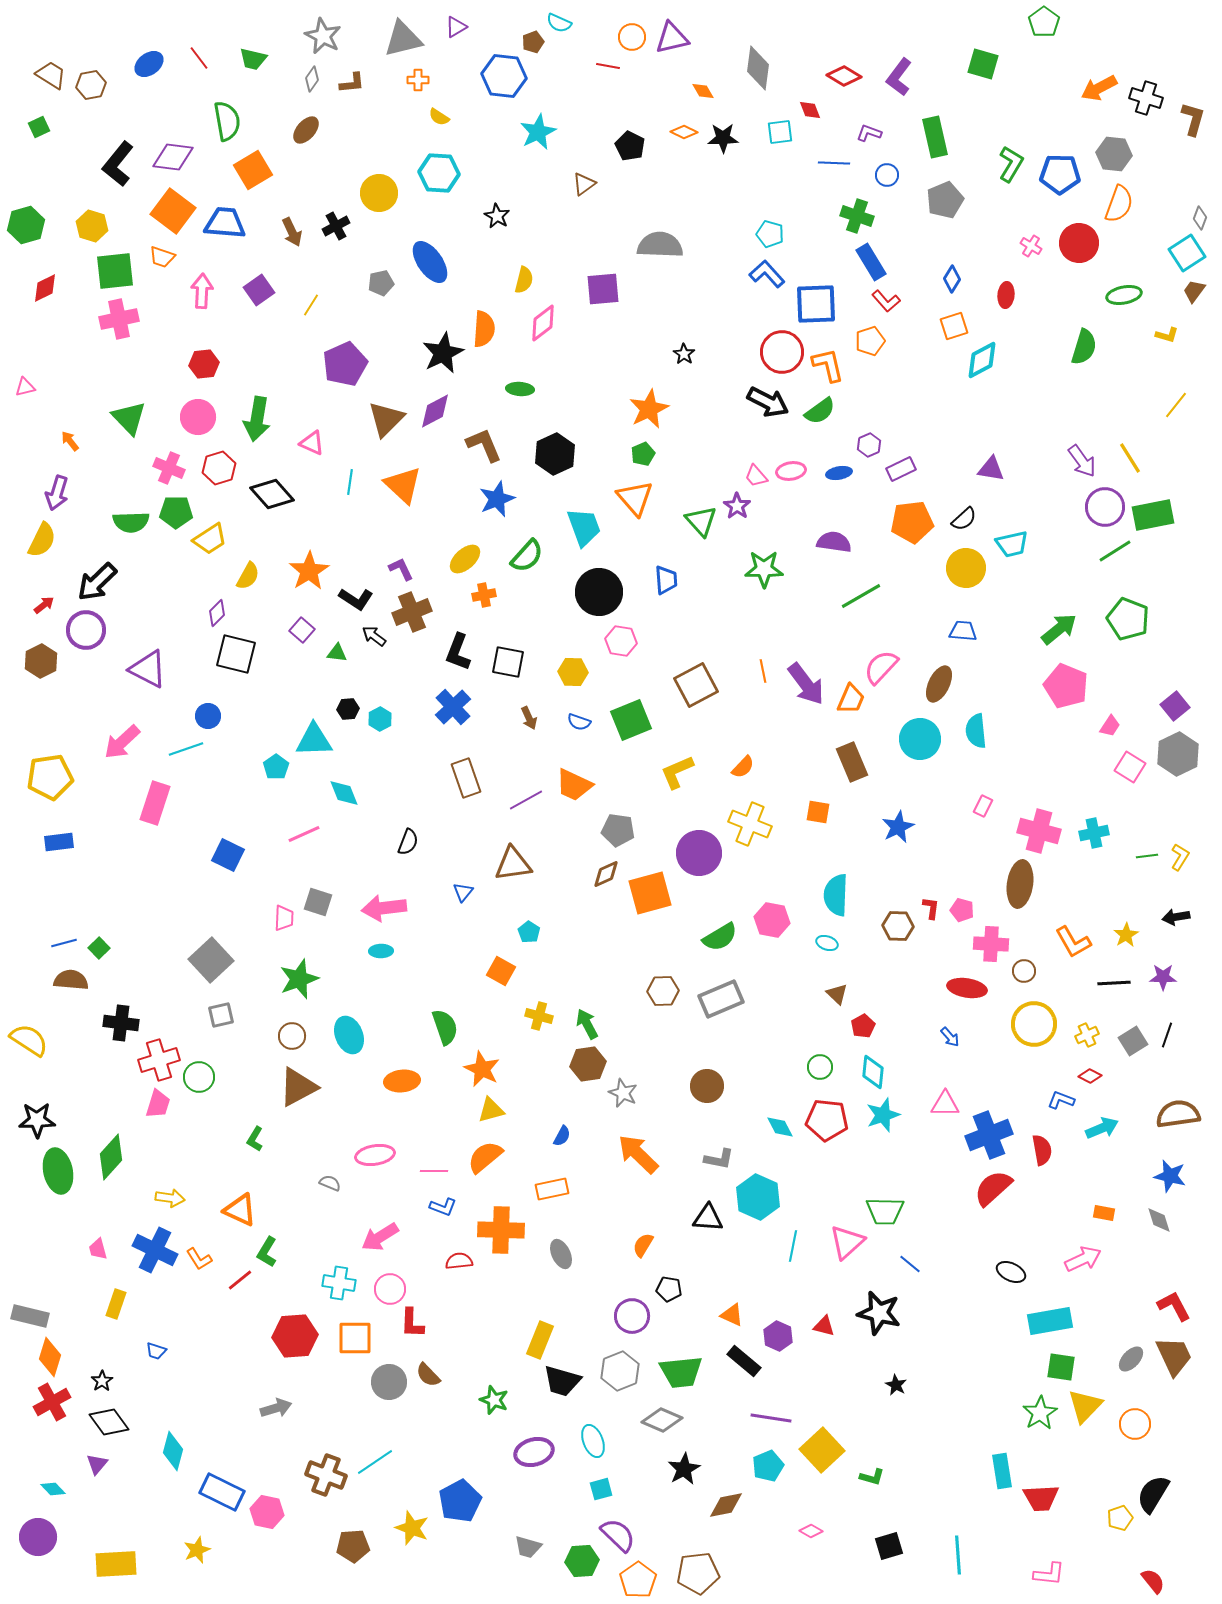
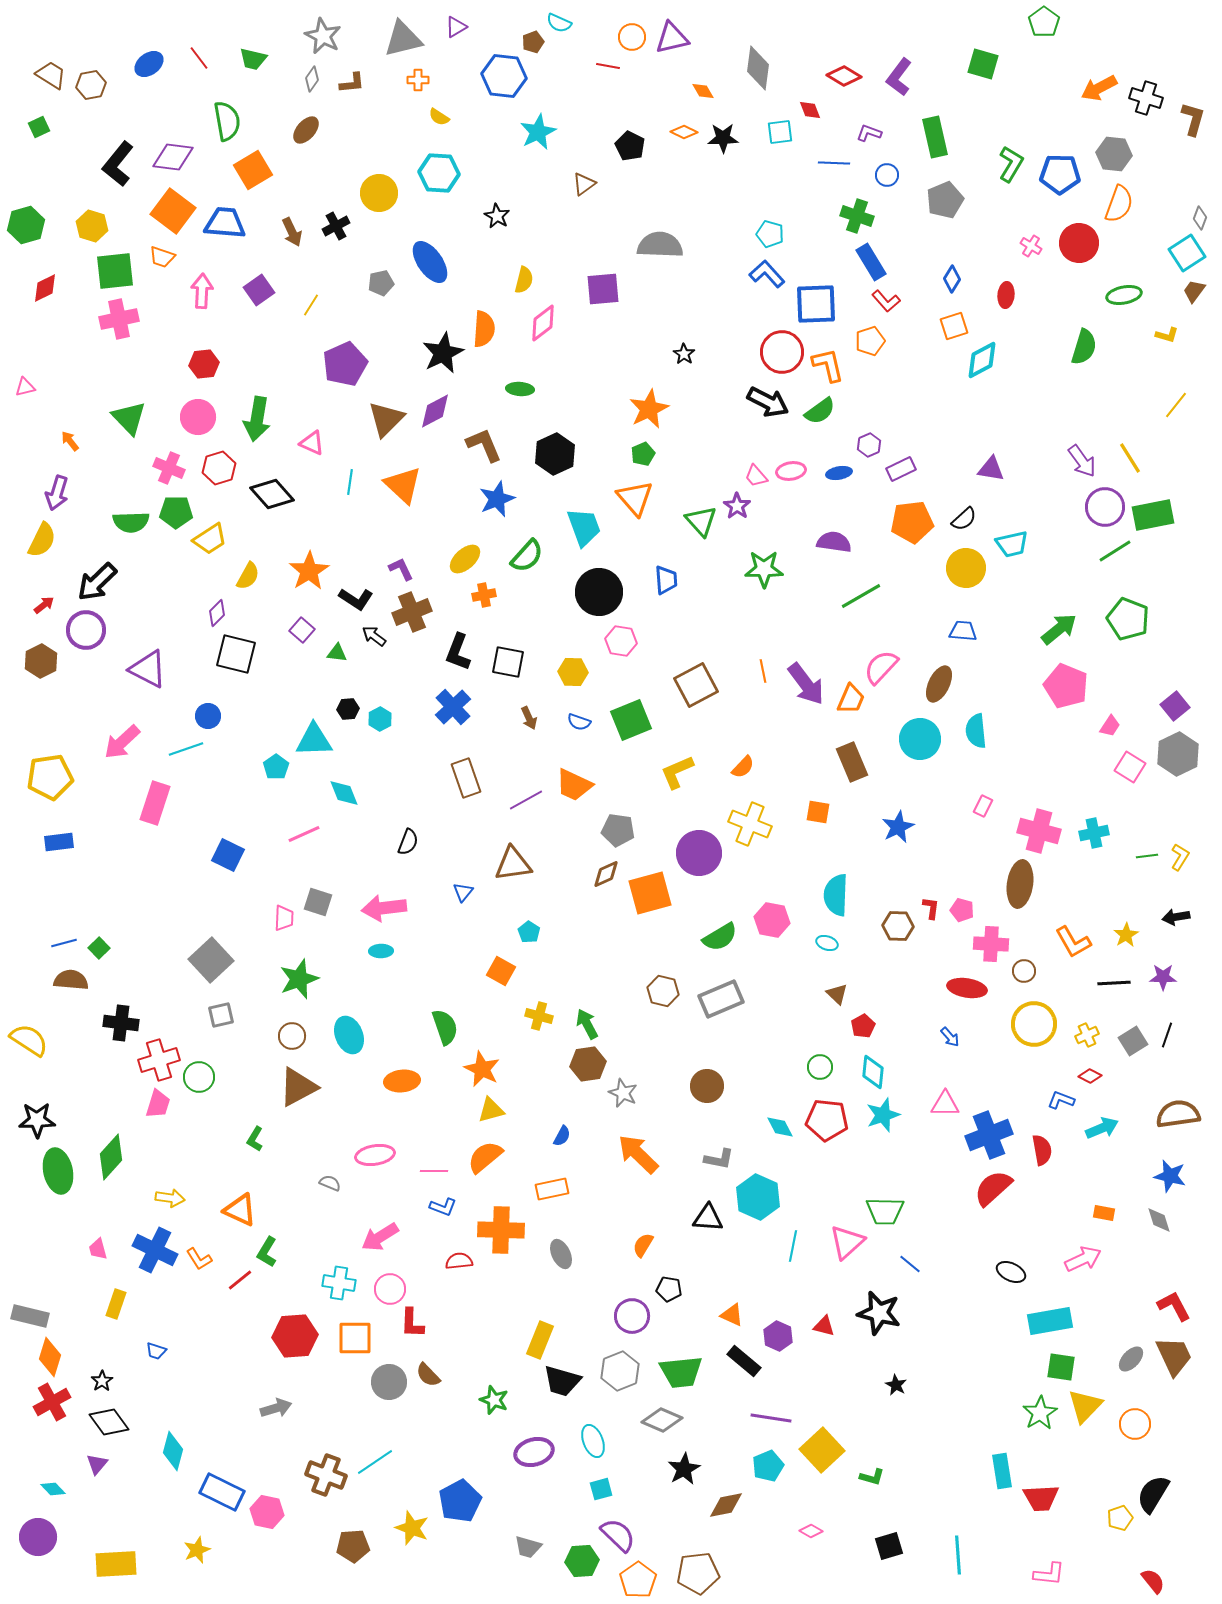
brown hexagon at (663, 991): rotated 16 degrees clockwise
